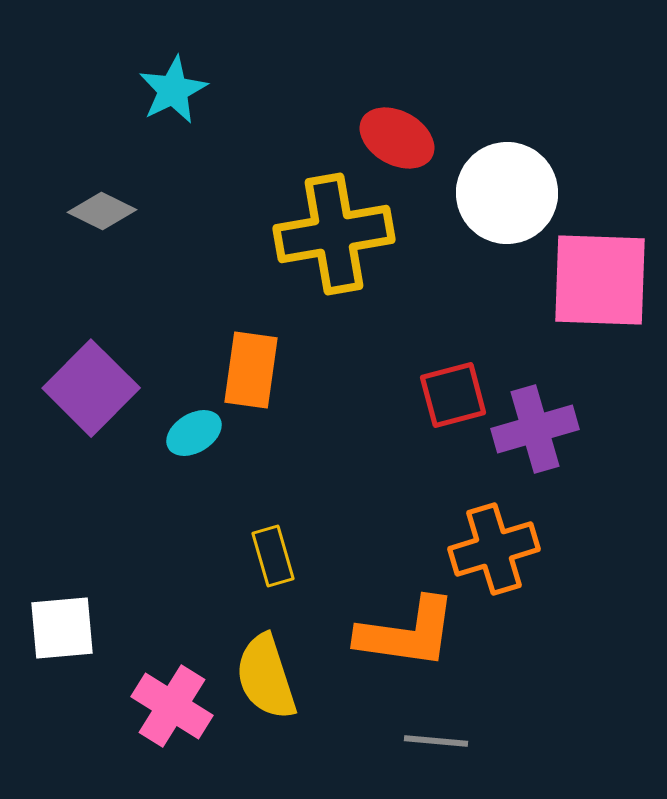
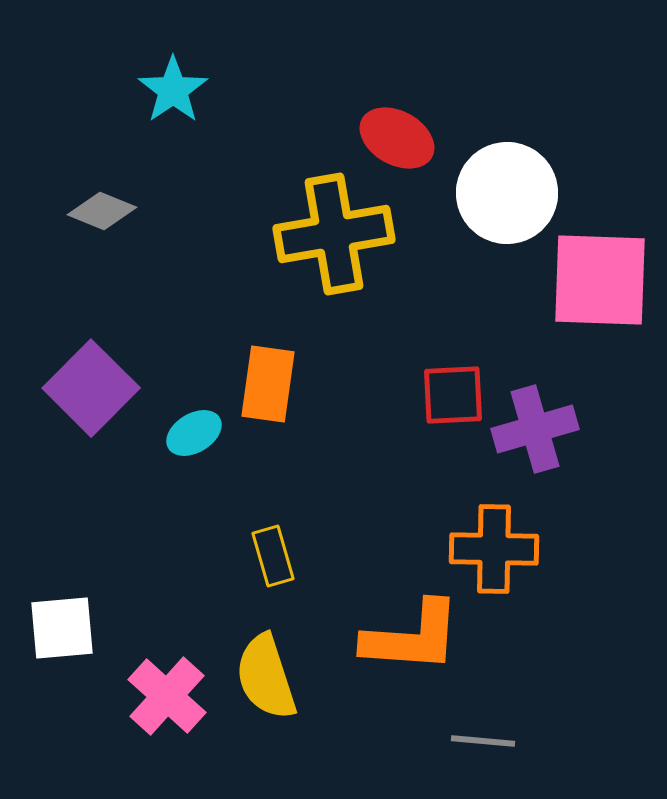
cyan star: rotated 8 degrees counterclockwise
gray diamond: rotated 4 degrees counterclockwise
orange rectangle: moved 17 px right, 14 px down
red square: rotated 12 degrees clockwise
orange cross: rotated 18 degrees clockwise
orange L-shape: moved 5 px right, 4 px down; rotated 4 degrees counterclockwise
pink cross: moved 5 px left, 10 px up; rotated 10 degrees clockwise
gray line: moved 47 px right
